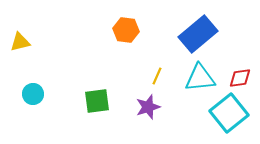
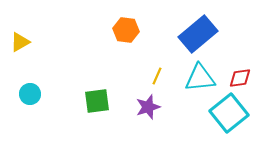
yellow triangle: rotated 15 degrees counterclockwise
cyan circle: moved 3 px left
